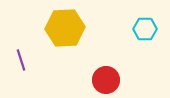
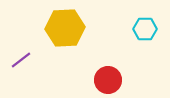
purple line: rotated 70 degrees clockwise
red circle: moved 2 px right
